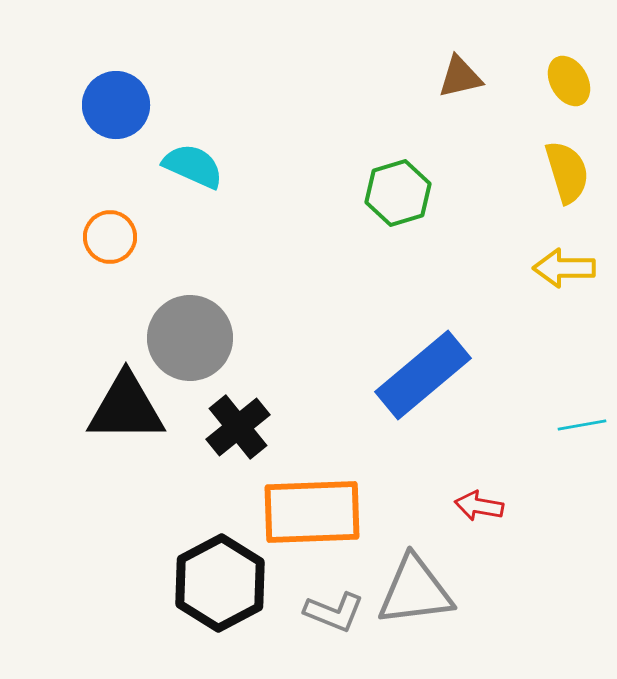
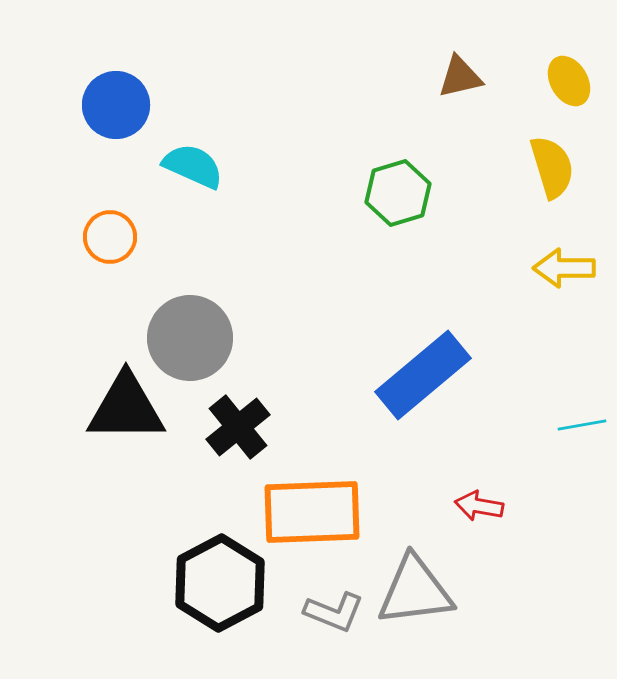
yellow semicircle: moved 15 px left, 5 px up
